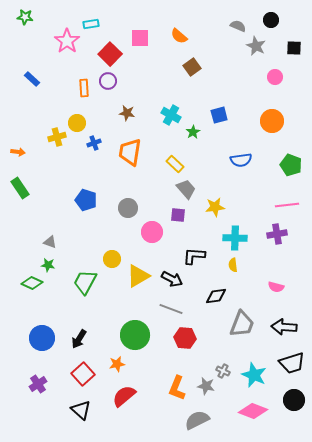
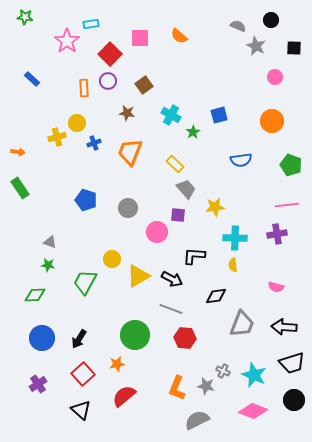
brown square at (192, 67): moved 48 px left, 18 px down
orange trapezoid at (130, 152): rotated 12 degrees clockwise
pink circle at (152, 232): moved 5 px right
green diamond at (32, 283): moved 3 px right, 12 px down; rotated 25 degrees counterclockwise
